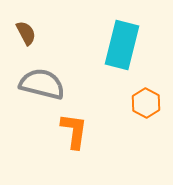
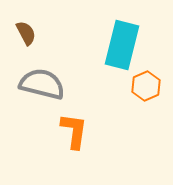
orange hexagon: moved 17 px up; rotated 8 degrees clockwise
